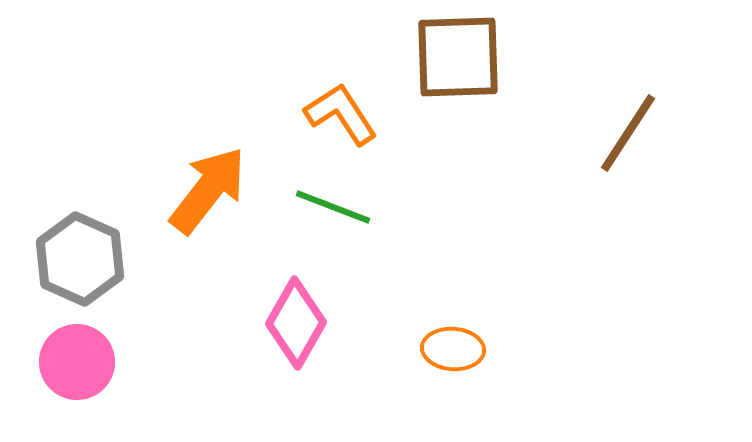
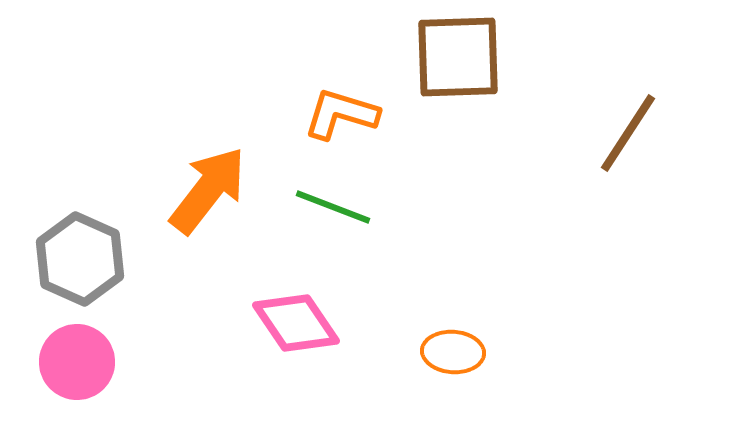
orange L-shape: rotated 40 degrees counterclockwise
pink diamond: rotated 64 degrees counterclockwise
orange ellipse: moved 3 px down
